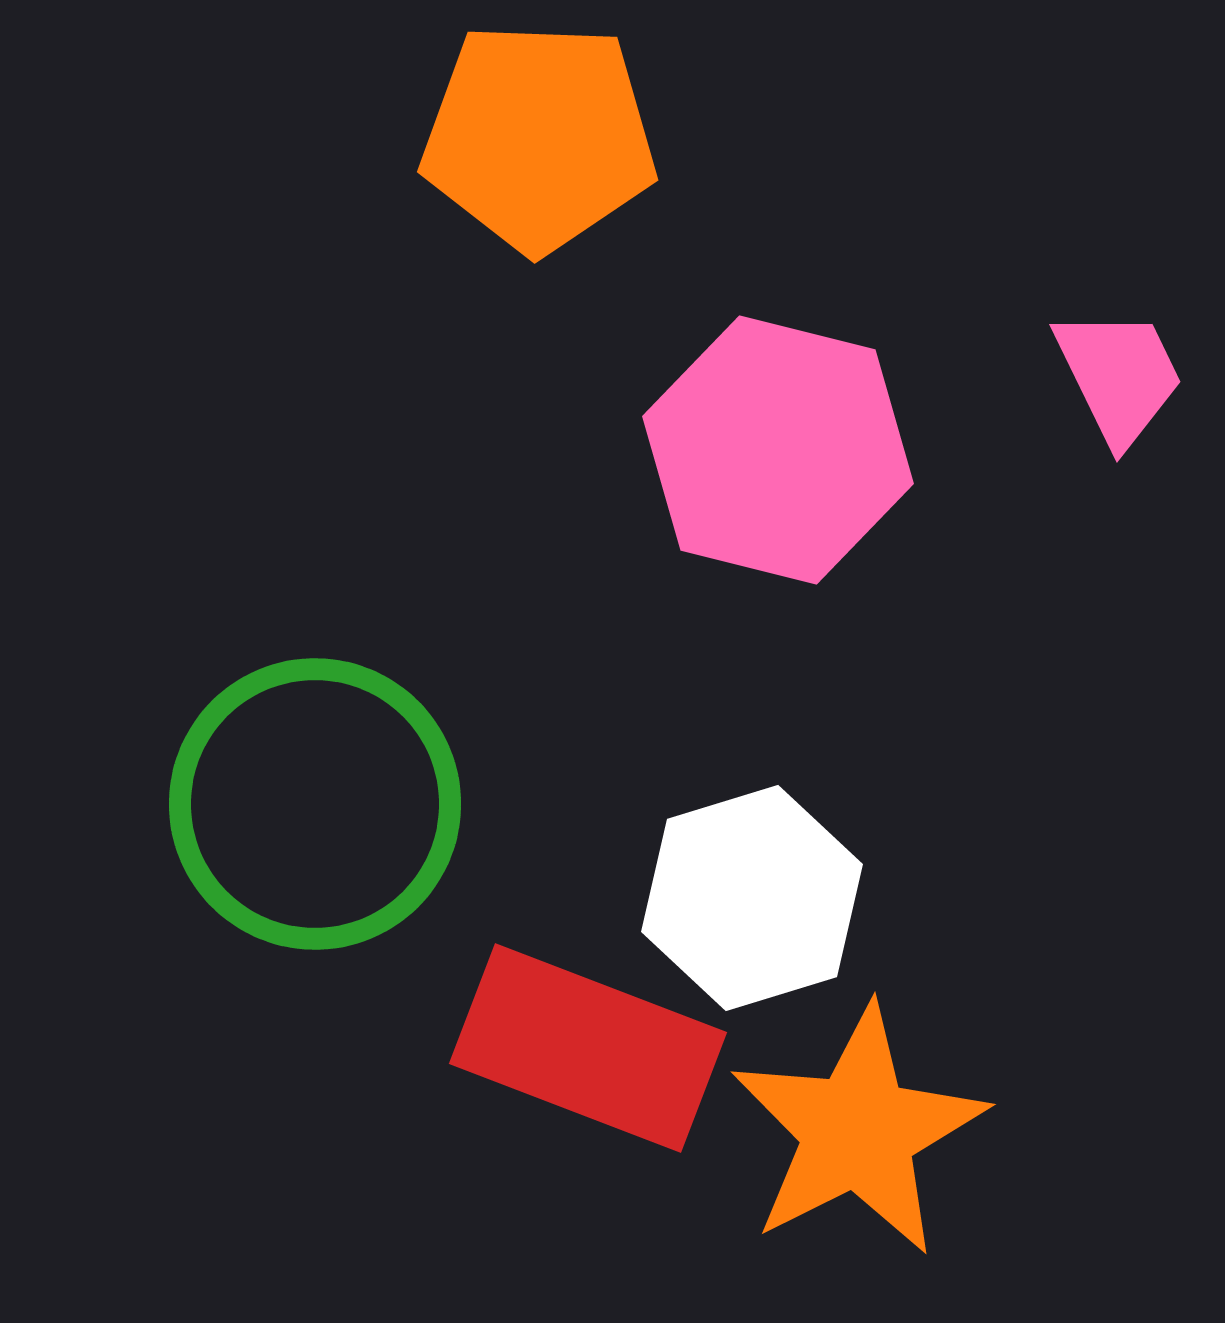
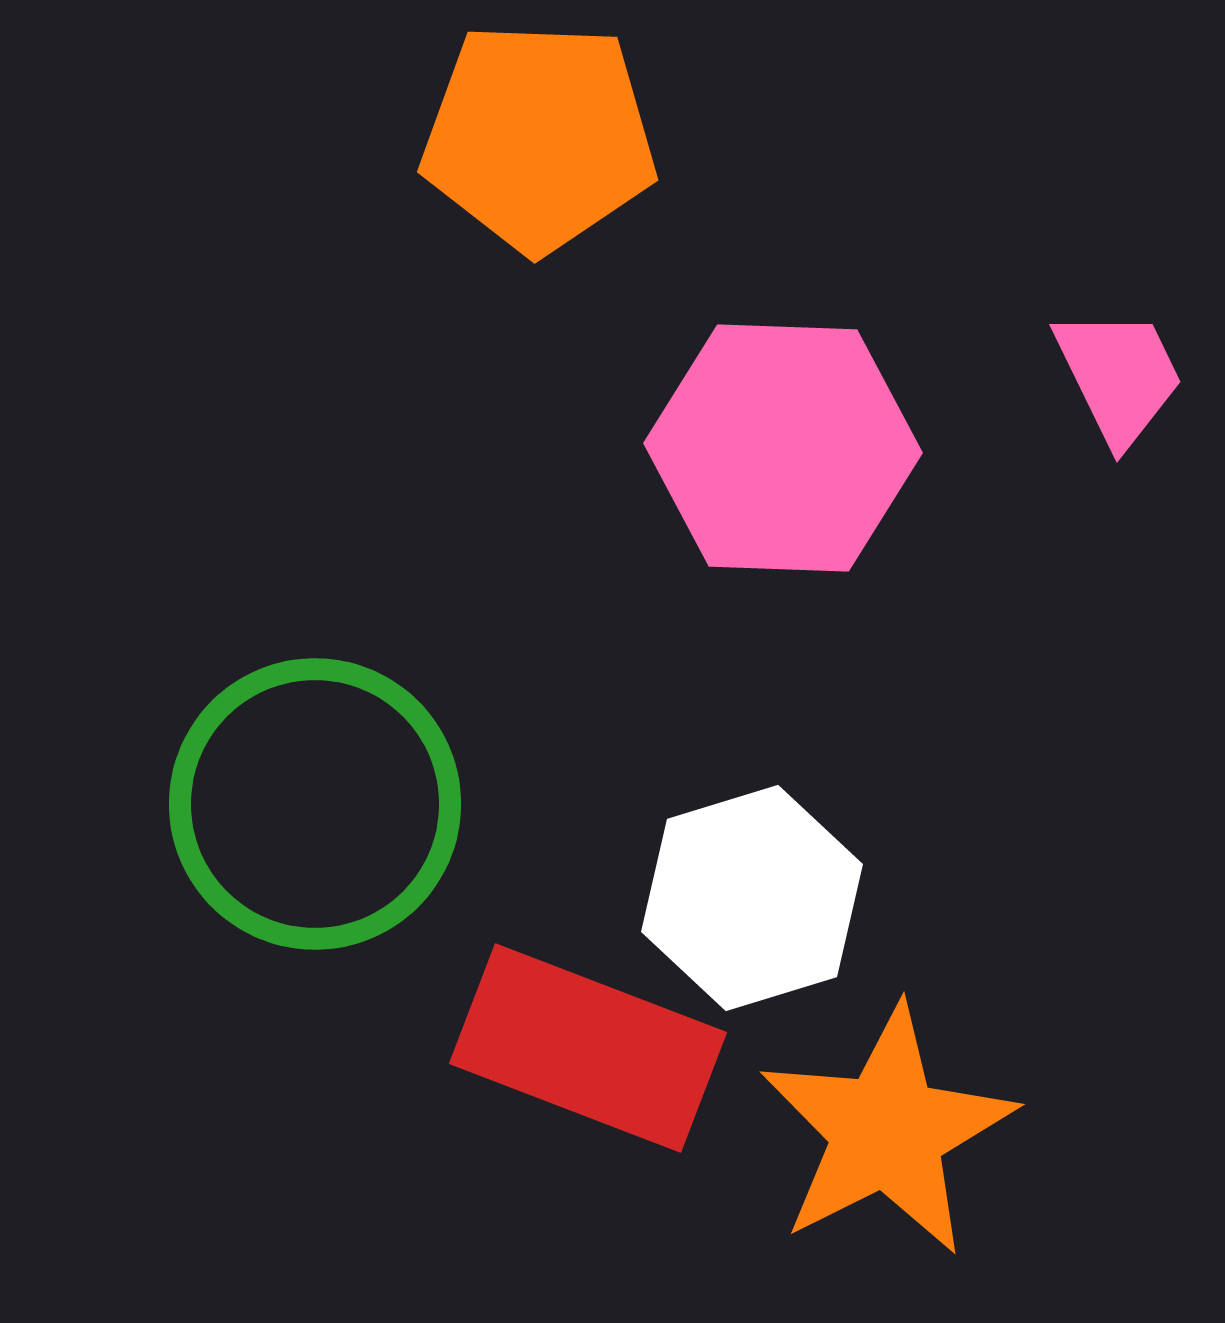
pink hexagon: moved 5 px right, 2 px up; rotated 12 degrees counterclockwise
orange star: moved 29 px right
